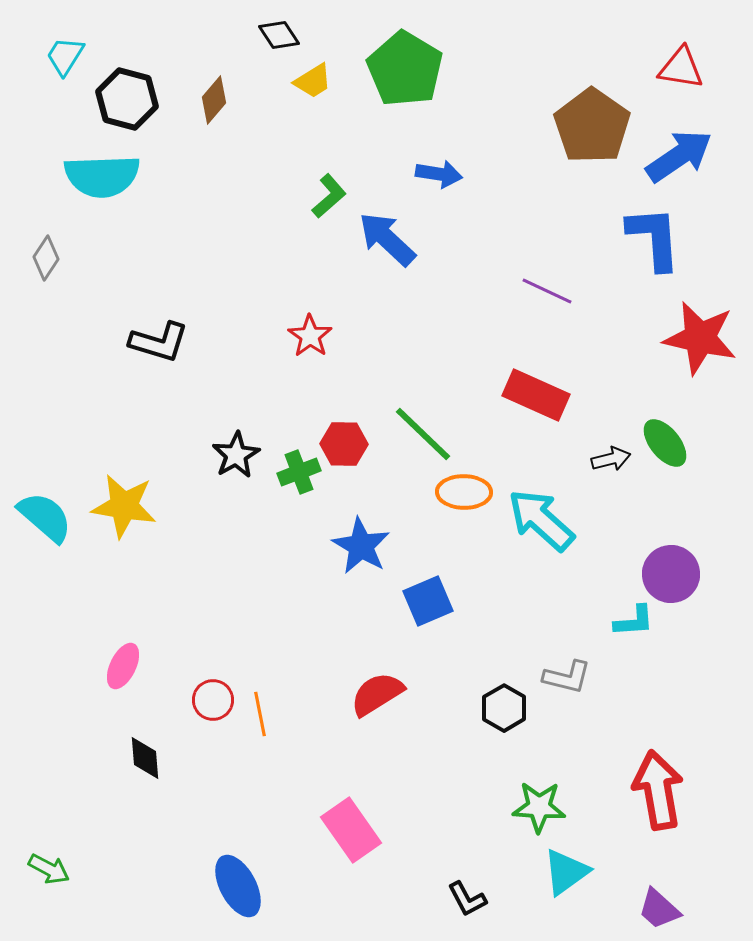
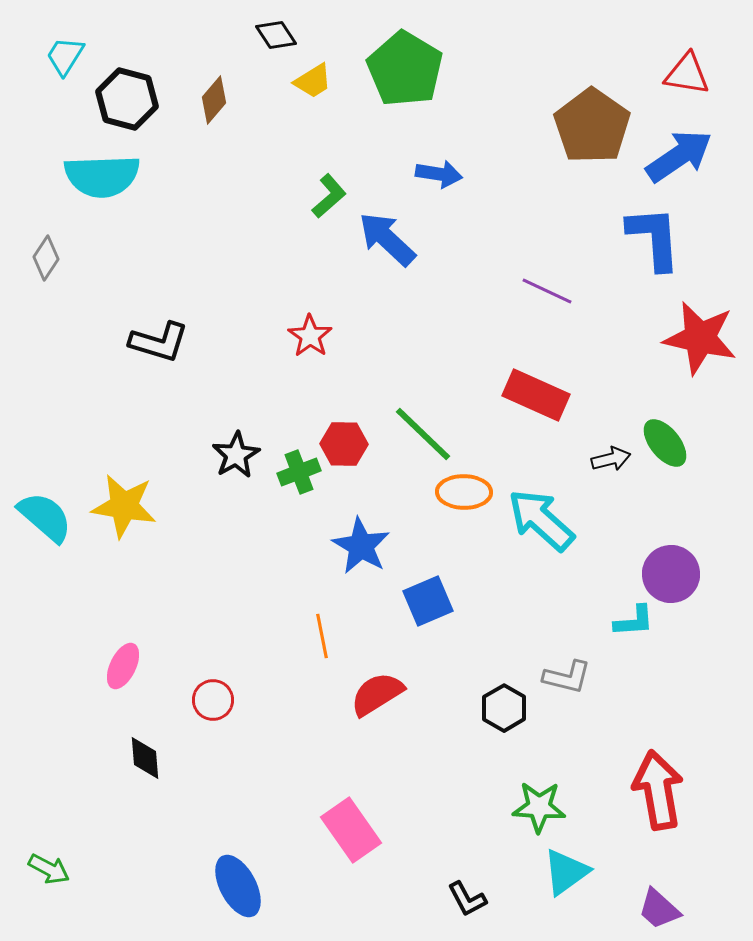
black diamond at (279, 35): moved 3 px left
red triangle at (681, 68): moved 6 px right, 6 px down
orange line at (260, 714): moved 62 px right, 78 px up
